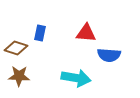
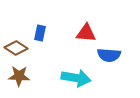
brown diamond: rotated 15 degrees clockwise
